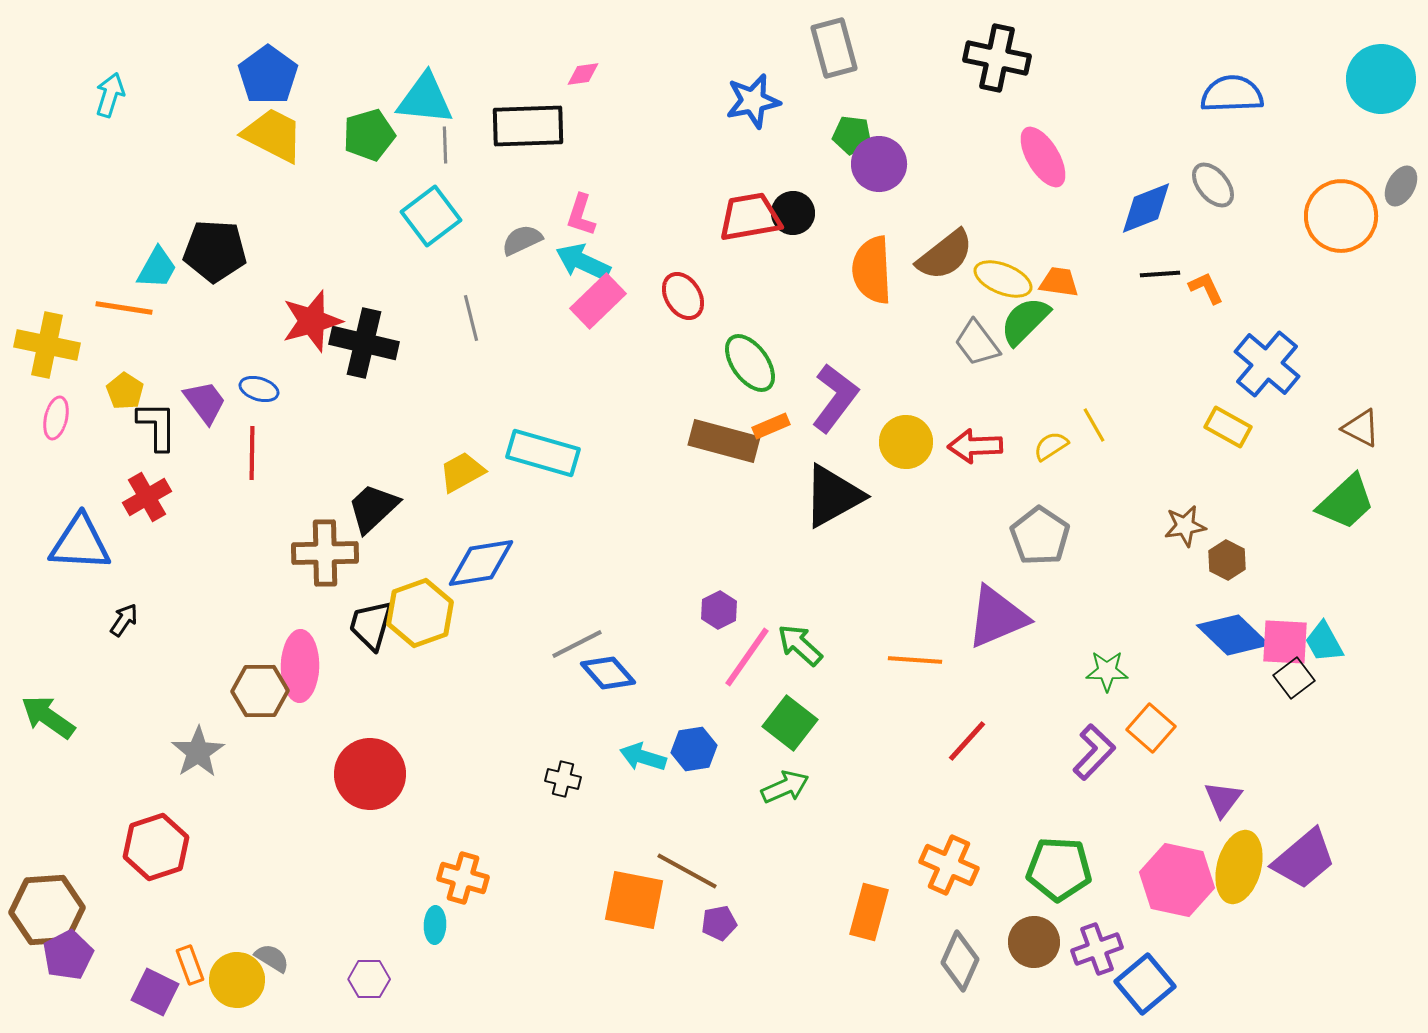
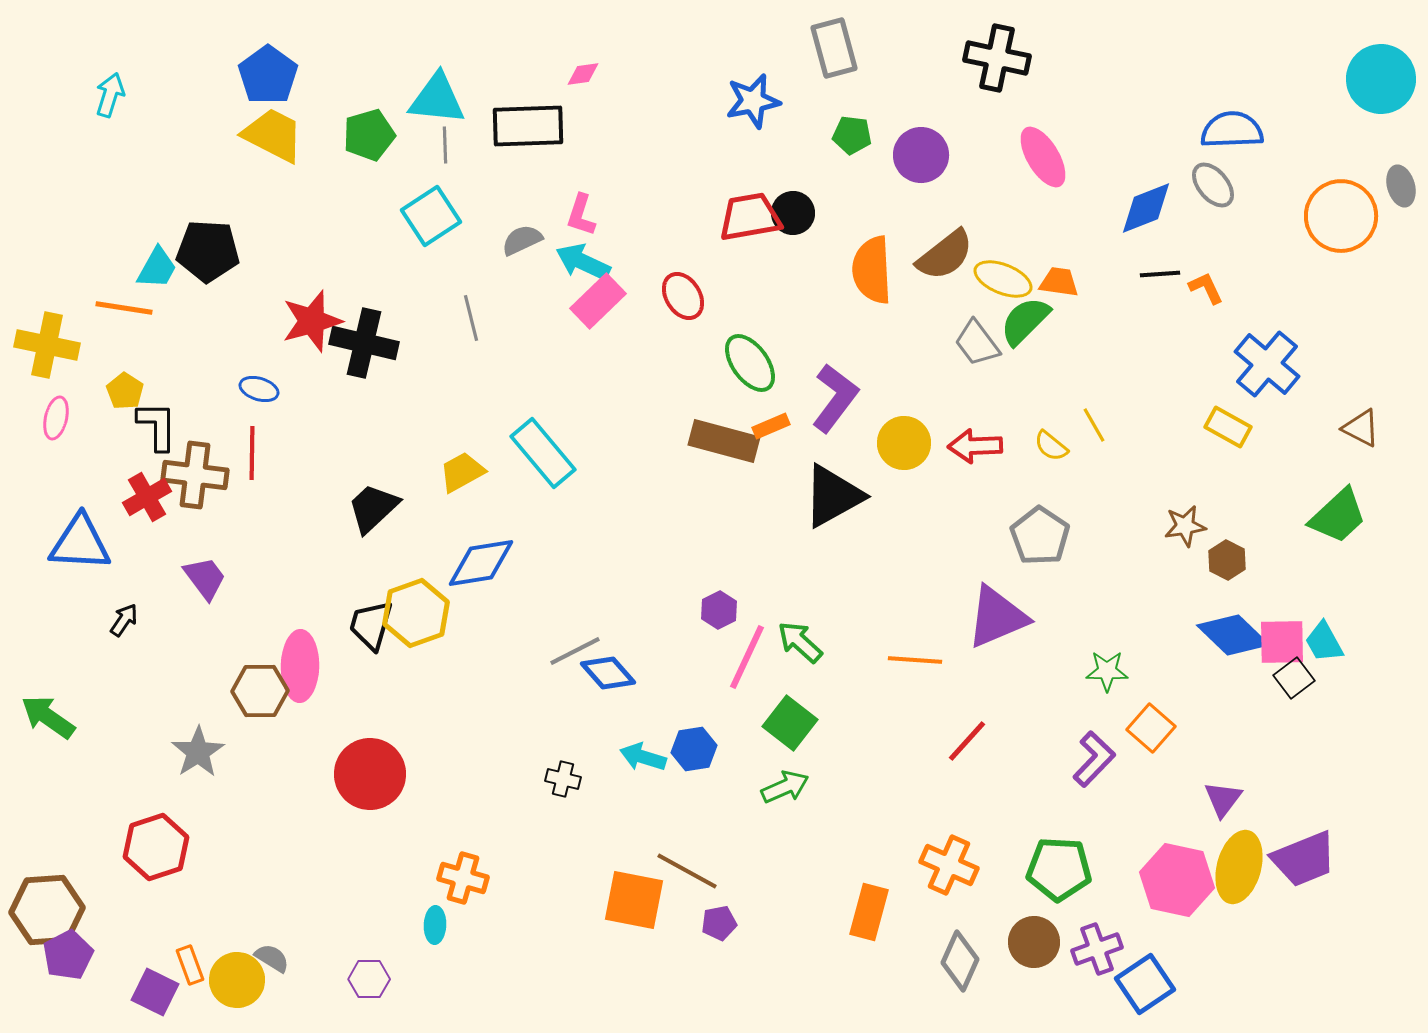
blue semicircle at (1232, 94): moved 36 px down
cyan triangle at (425, 99): moved 12 px right
purple circle at (879, 164): moved 42 px right, 9 px up
gray ellipse at (1401, 186): rotated 45 degrees counterclockwise
cyan square at (431, 216): rotated 4 degrees clockwise
black pentagon at (215, 251): moved 7 px left
purple trapezoid at (205, 402): moved 176 px down
yellow circle at (906, 442): moved 2 px left, 1 px down
yellow semicircle at (1051, 446): rotated 108 degrees counterclockwise
cyan rectangle at (543, 453): rotated 34 degrees clockwise
green trapezoid at (1346, 502): moved 8 px left, 14 px down
brown cross at (325, 553): moved 130 px left, 78 px up; rotated 8 degrees clockwise
yellow hexagon at (420, 613): moved 4 px left
pink square at (1285, 642): moved 3 px left; rotated 4 degrees counterclockwise
gray line at (577, 644): moved 2 px left, 7 px down
green arrow at (800, 645): moved 3 px up
pink line at (747, 657): rotated 10 degrees counterclockwise
purple L-shape at (1094, 752): moved 7 px down
purple trapezoid at (1304, 859): rotated 18 degrees clockwise
blue square at (1145, 984): rotated 6 degrees clockwise
